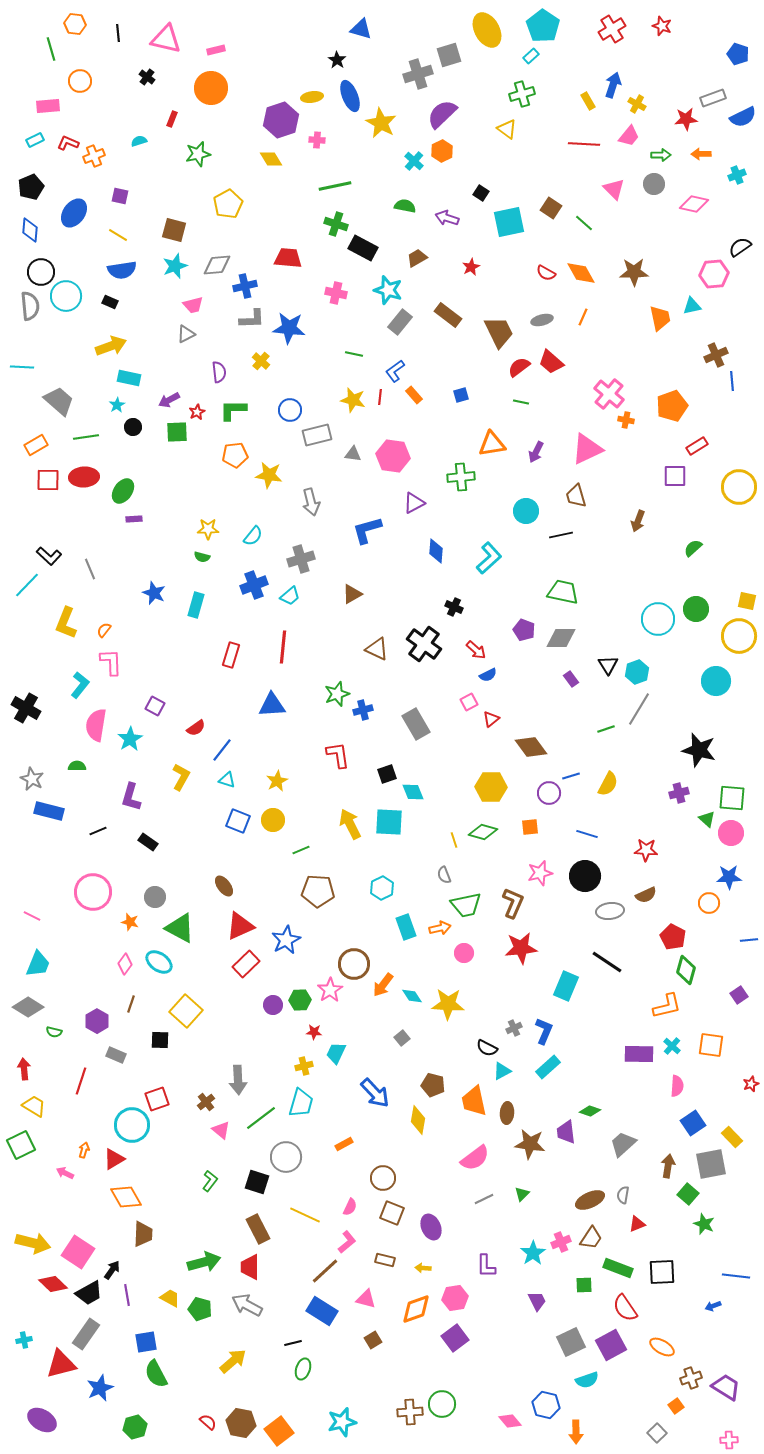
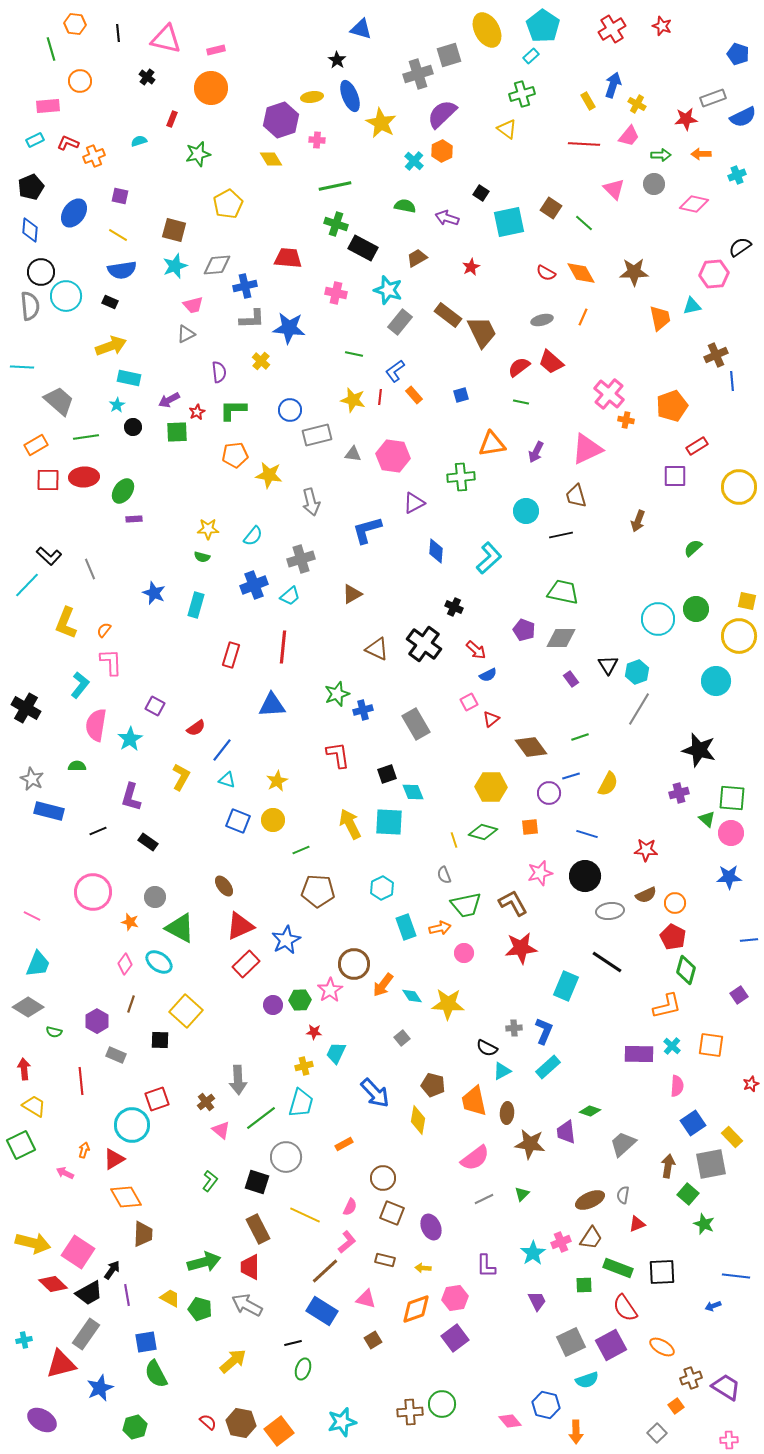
brown trapezoid at (499, 332): moved 17 px left
green line at (606, 729): moved 26 px left, 8 px down
brown L-shape at (513, 903): rotated 52 degrees counterclockwise
orange circle at (709, 903): moved 34 px left
gray cross at (514, 1028): rotated 21 degrees clockwise
red line at (81, 1081): rotated 24 degrees counterclockwise
